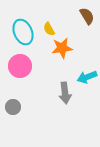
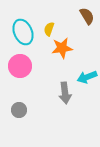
yellow semicircle: rotated 48 degrees clockwise
gray circle: moved 6 px right, 3 px down
